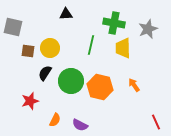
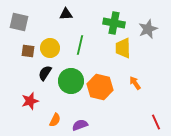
gray square: moved 6 px right, 5 px up
green line: moved 11 px left
orange arrow: moved 1 px right, 2 px up
purple semicircle: rotated 133 degrees clockwise
